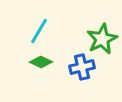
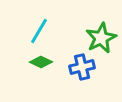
green star: moved 1 px left, 1 px up
